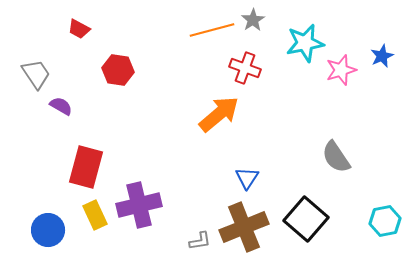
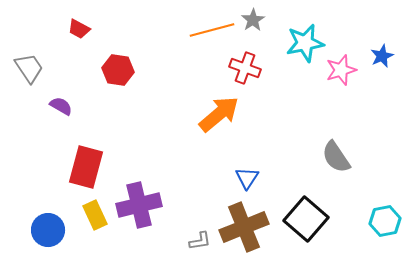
gray trapezoid: moved 7 px left, 6 px up
